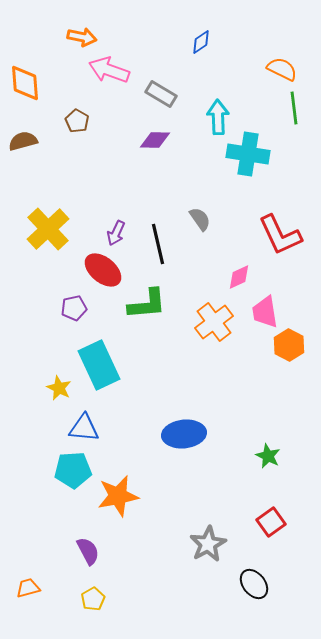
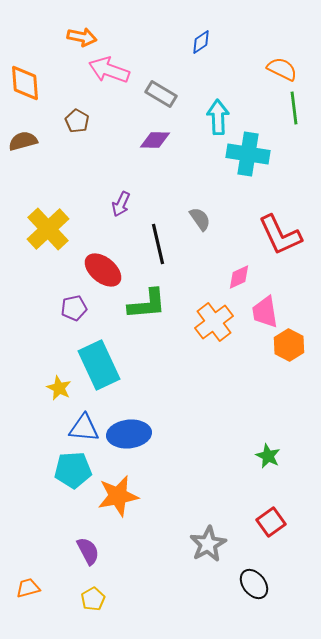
purple arrow: moved 5 px right, 29 px up
blue ellipse: moved 55 px left
